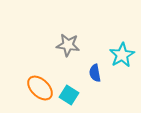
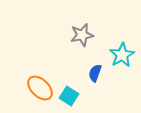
gray star: moved 14 px right, 10 px up; rotated 20 degrees counterclockwise
blue semicircle: rotated 30 degrees clockwise
cyan square: moved 1 px down
